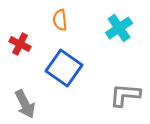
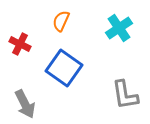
orange semicircle: moved 1 px right, 1 px down; rotated 30 degrees clockwise
gray L-shape: rotated 104 degrees counterclockwise
